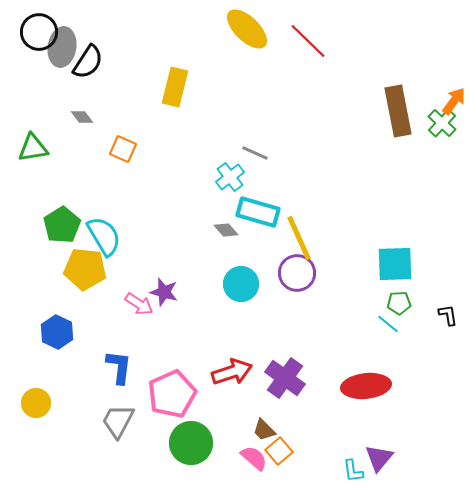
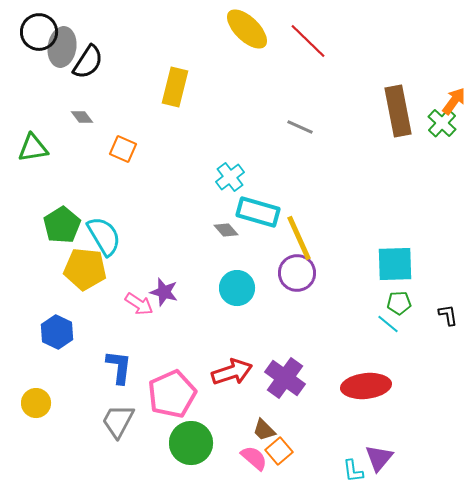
gray line at (255, 153): moved 45 px right, 26 px up
cyan circle at (241, 284): moved 4 px left, 4 px down
